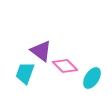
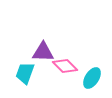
purple triangle: moved 2 px right, 1 px down; rotated 35 degrees counterclockwise
